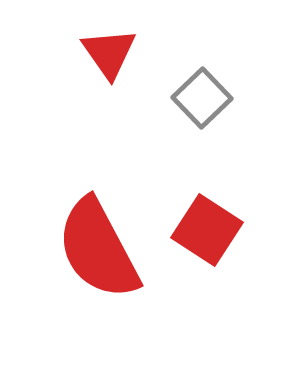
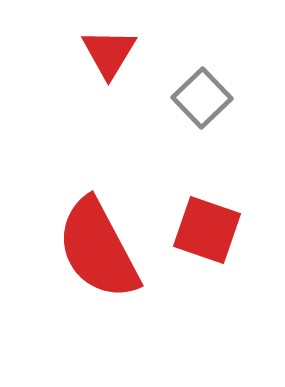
red triangle: rotated 6 degrees clockwise
red square: rotated 14 degrees counterclockwise
